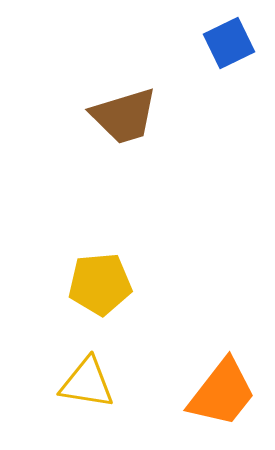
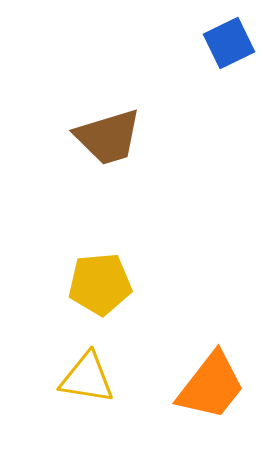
brown trapezoid: moved 16 px left, 21 px down
yellow triangle: moved 5 px up
orange trapezoid: moved 11 px left, 7 px up
